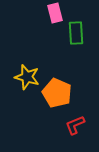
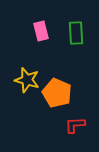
pink rectangle: moved 14 px left, 18 px down
yellow star: moved 3 px down
red L-shape: rotated 20 degrees clockwise
